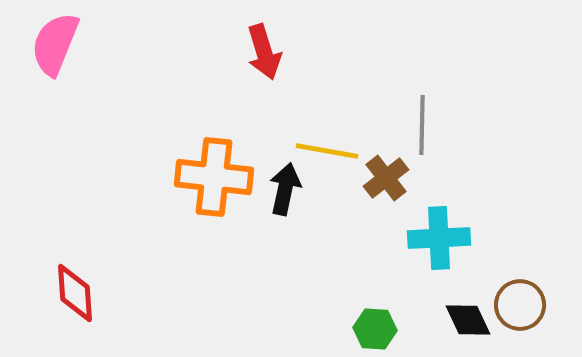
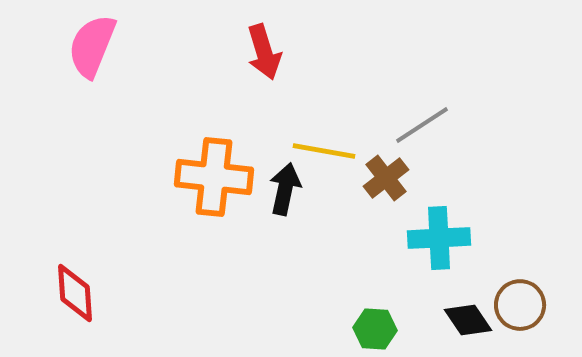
pink semicircle: moved 37 px right, 2 px down
gray line: rotated 56 degrees clockwise
yellow line: moved 3 px left
black diamond: rotated 9 degrees counterclockwise
